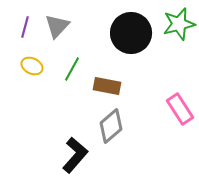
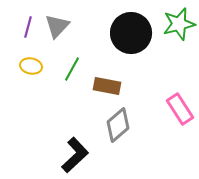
purple line: moved 3 px right
yellow ellipse: moved 1 px left; rotated 15 degrees counterclockwise
gray diamond: moved 7 px right, 1 px up
black L-shape: rotated 6 degrees clockwise
